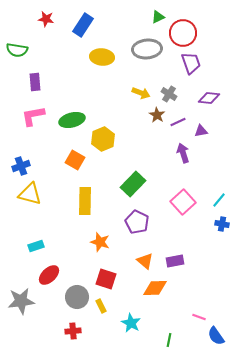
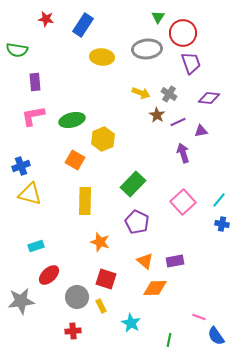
green triangle at (158, 17): rotated 32 degrees counterclockwise
